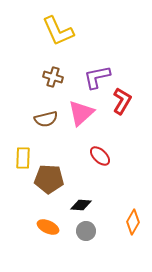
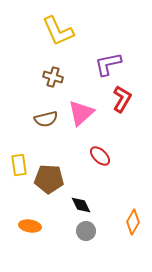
purple L-shape: moved 11 px right, 13 px up
red L-shape: moved 2 px up
yellow rectangle: moved 4 px left, 7 px down; rotated 10 degrees counterclockwise
black diamond: rotated 60 degrees clockwise
orange ellipse: moved 18 px left, 1 px up; rotated 15 degrees counterclockwise
